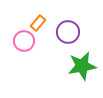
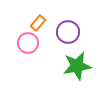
pink circle: moved 4 px right, 2 px down
green star: moved 5 px left
